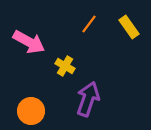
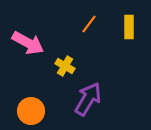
yellow rectangle: rotated 35 degrees clockwise
pink arrow: moved 1 px left, 1 px down
purple arrow: rotated 12 degrees clockwise
